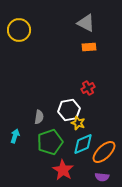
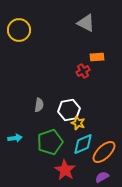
orange rectangle: moved 8 px right, 10 px down
red cross: moved 5 px left, 17 px up
gray semicircle: moved 12 px up
cyan arrow: moved 2 px down; rotated 64 degrees clockwise
red star: moved 2 px right
purple semicircle: rotated 144 degrees clockwise
